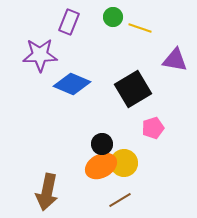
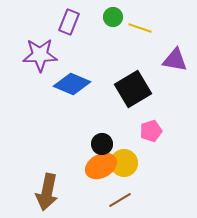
pink pentagon: moved 2 px left, 3 px down
